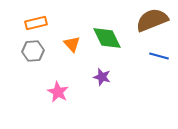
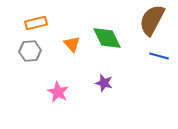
brown semicircle: rotated 40 degrees counterclockwise
gray hexagon: moved 3 px left
purple star: moved 2 px right, 6 px down
